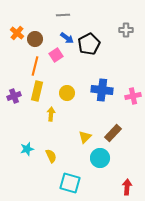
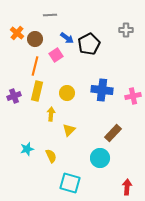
gray line: moved 13 px left
yellow triangle: moved 16 px left, 7 px up
